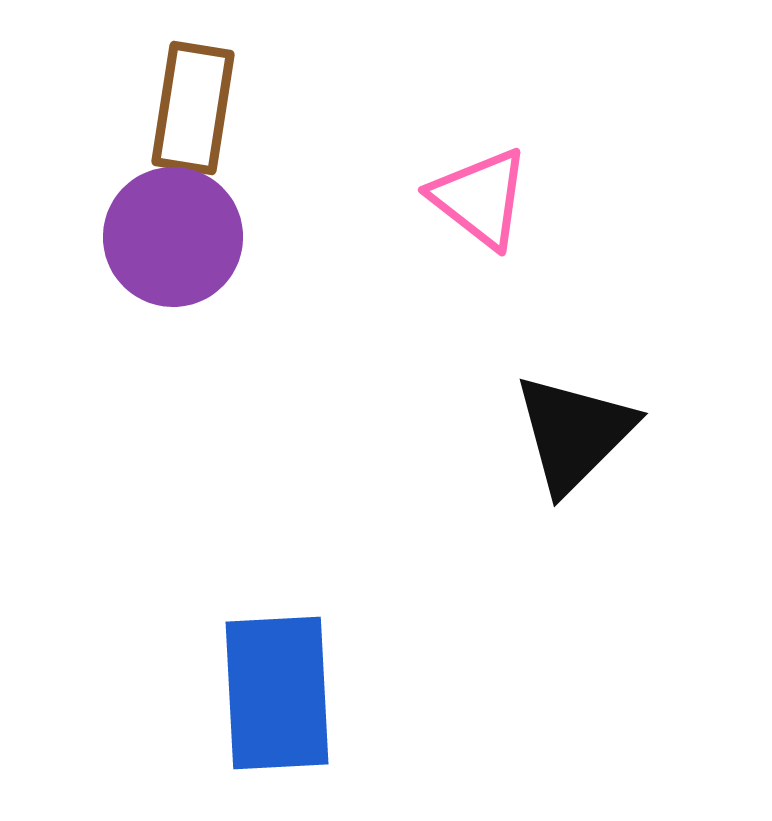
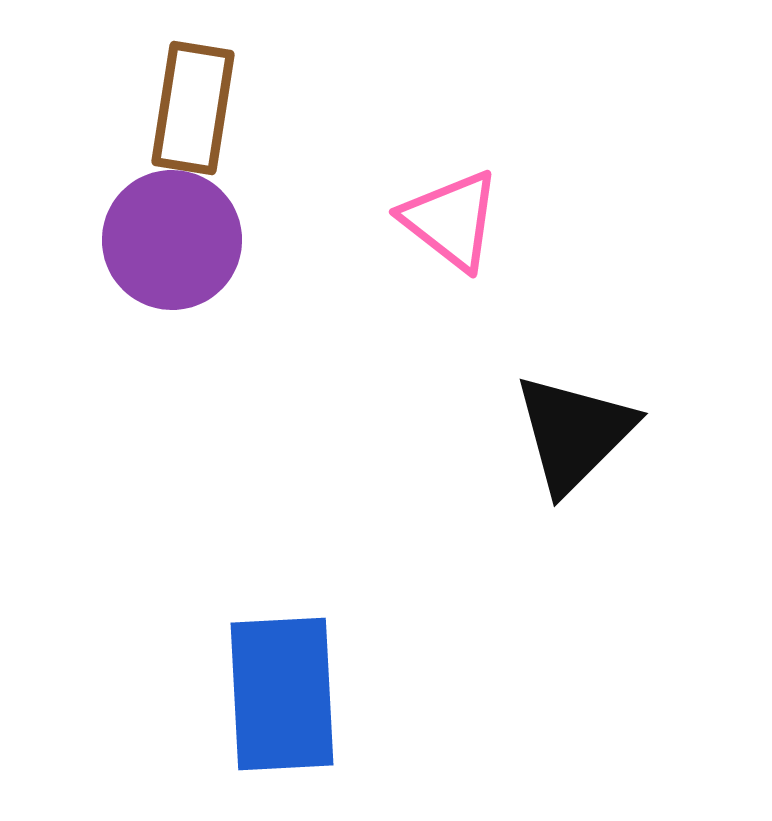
pink triangle: moved 29 px left, 22 px down
purple circle: moved 1 px left, 3 px down
blue rectangle: moved 5 px right, 1 px down
